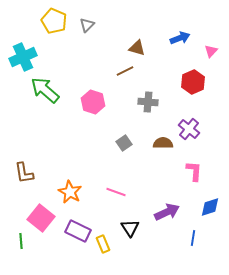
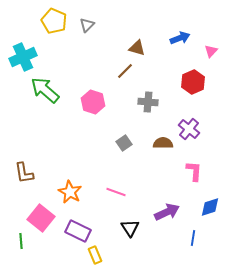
brown line: rotated 18 degrees counterclockwise
yellow rectangle: moved 8 px left, 11 px down
